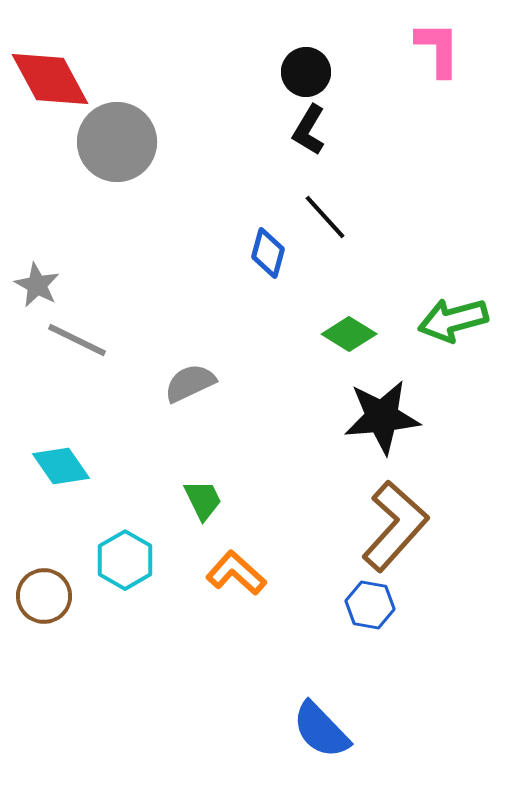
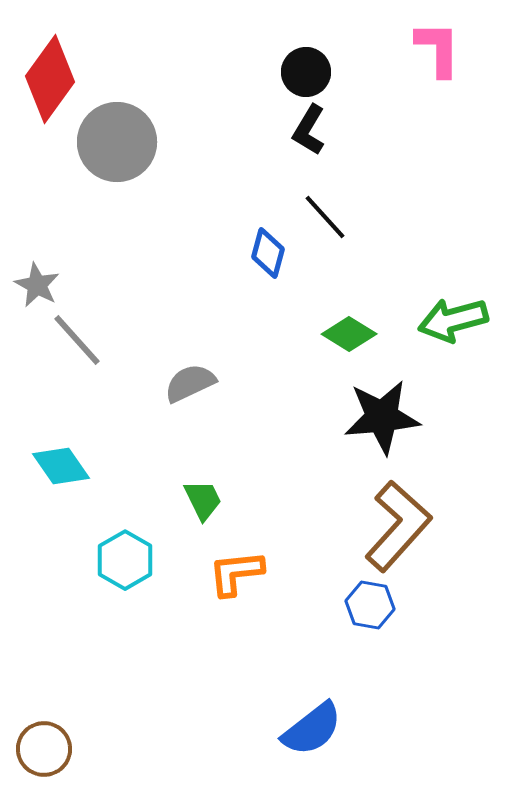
red diamond: rotated 64 degrees clockwise
gray line: rotated 22 degrees clockwise
brown L-shape: moved 3 px right
orange L-shape: rotated 48 degrees counterclockwise
brown circle: moved 153 px down
blue semicircle: moved 9 px left, 1 px up; rotated 84 degrees counterclockwise
